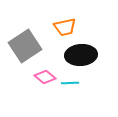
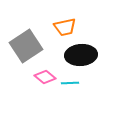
gray square: moved 1 px right
